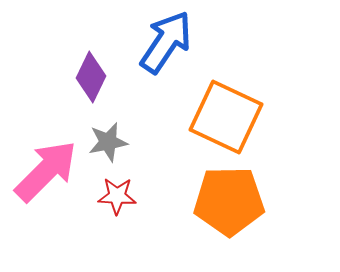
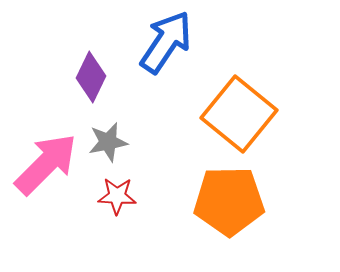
orange square: moved 13 px right, 3 px up; rotated 14 degrees clockwise
pink arrow: moved 7 px up
